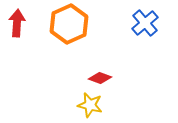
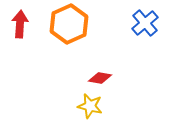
red arrow: moved 3 px right, 1 px down
red diamond: rotated 10 degrees counterclockwise
yellow star: moved 1 px down
